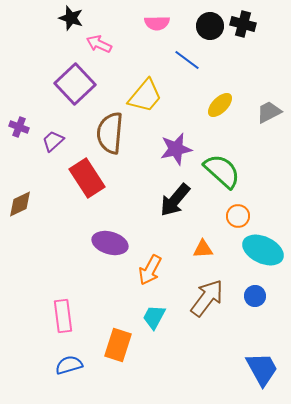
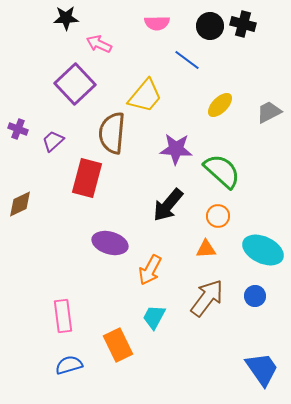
black star: moved 5 px left; rotated 20 degrees counterclockwise
purple cross: moved 1 px left, 2 px down
brown semicircle: moved 2 px right
purple star: rotated 16 degrees clockwise
red rectangle: rotated 48 degrees clockwise
black arrow: moved 7 px left, 5 px down
orange circle: moved 20 px left
orange triangle: moved 3 px right
orange rectangle: rotated 44 degrees counterclockwise
blue trapezoid: rotated 6 degrees counterclockwise
